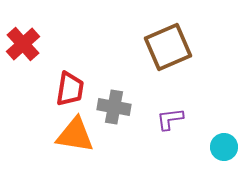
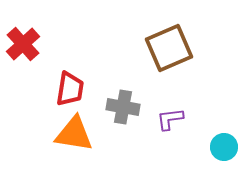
brown square: moved 1 px right, 1 px down
gray cross: moved 9 px right
orange triangle: moved 1 px left, 1 px up
